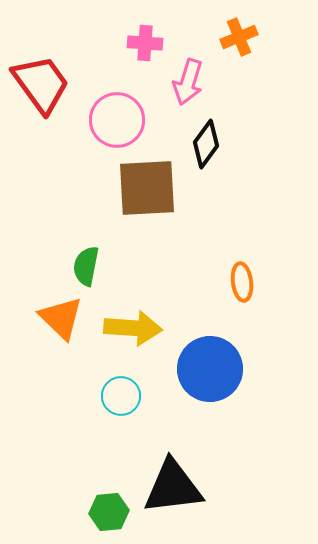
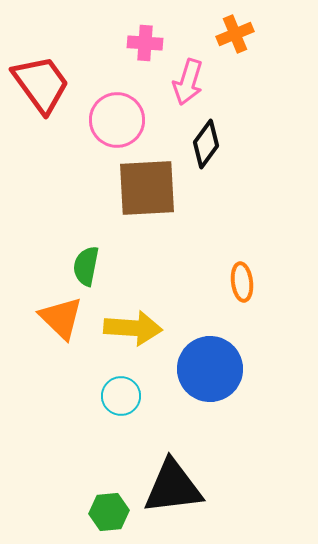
orange cross: moved 4 px left, 3 px up
